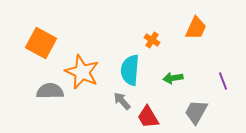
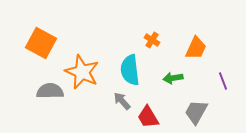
orange trapezoid: moved 20 px down
cyan semicircle: rotated 12 degrees counterclockwise
